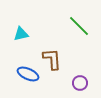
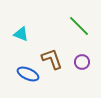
cyan triangle: rotated 35 degrees clockwise
brown L-shape: rotated 15 degrees counterclockwise
purple circle: moved 2 px right, 21 px up
